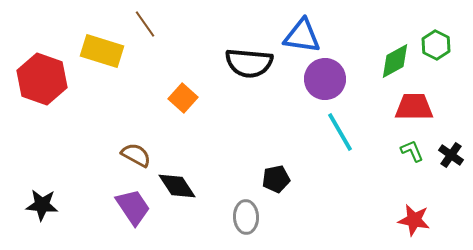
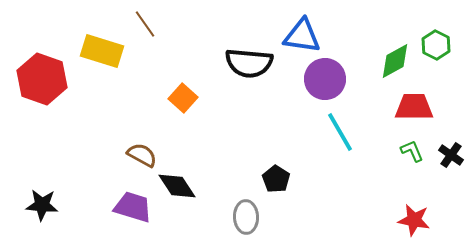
brown semicircle: moved 6 px right
black pentagon: rotated 28 degrees counterclockwise
purple trapezoid: rotated 39 degrees counterclockwise
